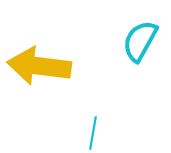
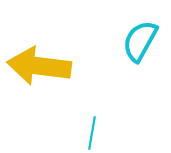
cyan line: moved 1 px left
